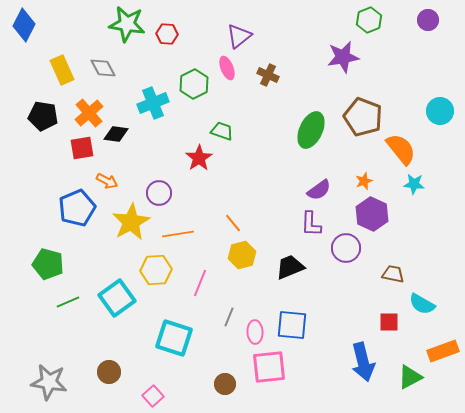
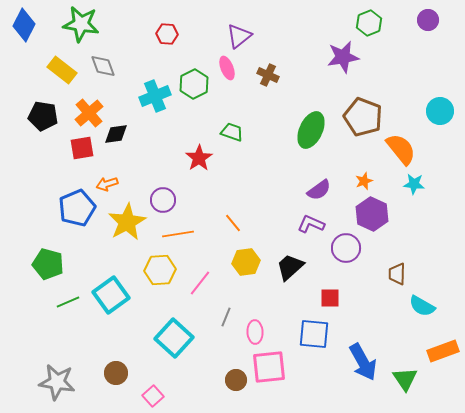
green hexagon at (369, 20): moved 3 px down
green star at (127, 24): moved 46 px left
gray diamond at (103, 68): moved 2 px up; rotated 8 degrees clockwise
yellow rectangle at (62, 70): rotated 28 degrees counterclockwise
cyan cross at (153, 103): moved 2 px right, 7 px up
green trapezoid at (222, 131): moved 10 px right, 1 px down
black diamond at (116, 134): rotated 15 degrees counterclockwise
orange arrow at (107, 181): moved 3 px down; rotated 135 degrees clockwise
purple circle at (159, 193): moved 4 px right, 7 px down
yellow star at (131, 222): moved 4 px left
purple L-shape at (311, 224): rotated 112 degrees clockwise
yellow hexagon at (242, 255): moved 4 px right, 7 px down; rotated 8 degrees clockwise
black trapezoid at (290, 267): rotated 20 degrees counterclockwise
yellow hexagon at (156, 270): moved 4 px right
brown trapezoid at (393, 274): moved 4 px right; rotated 100 degrees counterclockwise
pink line at (200, 283): rotated 16 degrees clockwise
cyan square at (117, 298): moved 6 px left, 3 px up
cyan semicircle at (422, 304): moved 2 px down
gray line at (229, 317): moved 3 px left
red square at (389, 322): moved 59 px left, 24 px up
blue square at (292, 325): moved 22 px right, 9 px down
cyan square at (174, 338): rotated 24 degrees clockwise
blue arrow at (363, 362): rotated 15 degrees counterclockwise
brown circle at (109, 372): moved 7 px right, 1 px down
green triangle at (410, 377): moved 5 px left, 2 px down; rotated 36 degrees counterclockwise
gray star at (49, 382): moved 8 px right
brown circle at (225, 384): moved 11 px right, 4 px up
